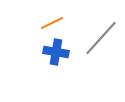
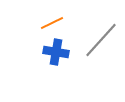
gray line: moved 2 px down
